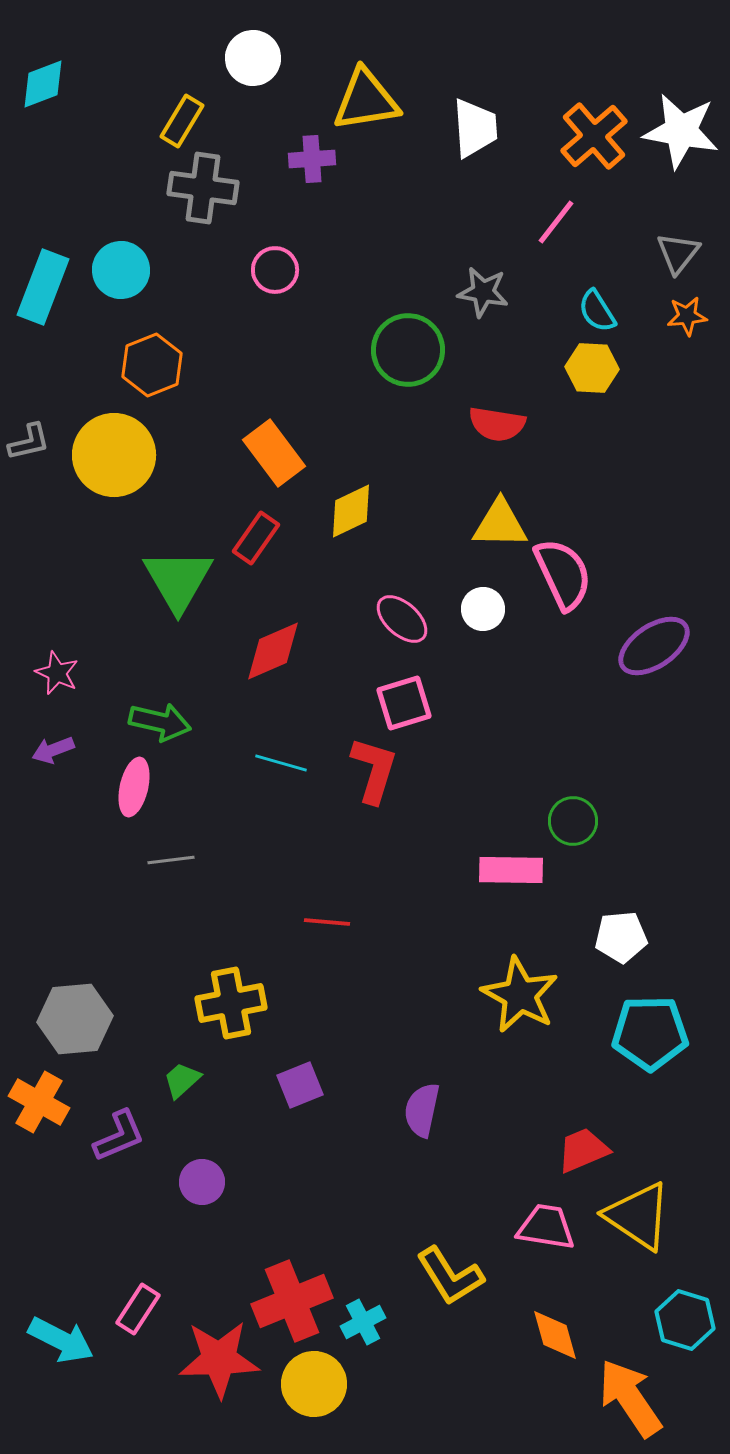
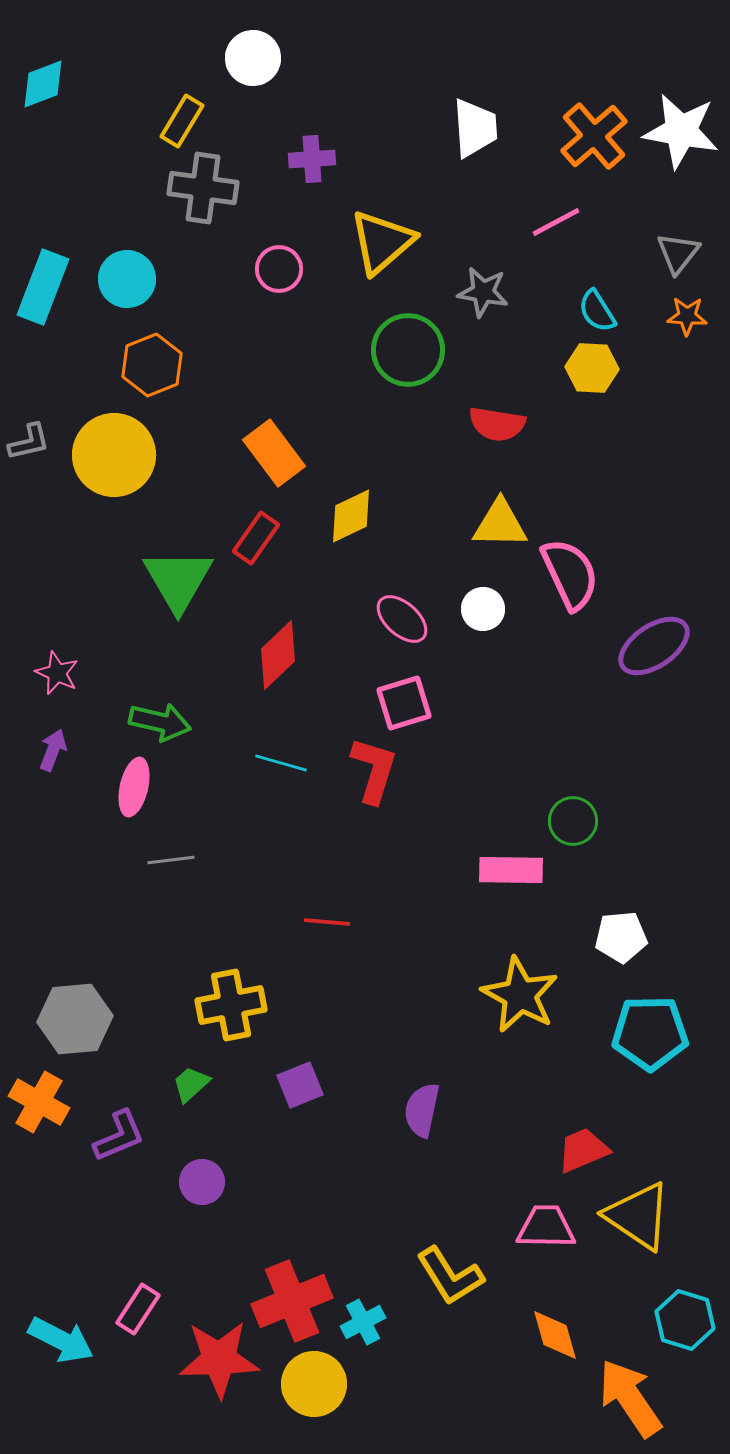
yellow triangle at (366, 100): moved 16 px right, 142 px down; rotated 32 degrees counterclockwise
pink line at (556, 222): rotated 24 degrees clockwise
cyan circle at (121, 270): moved 6 px right, 9 px down
pink circle at (275, 270): moved 4 px right, 1 px up
orange star at (687, 316): rotated 9 degrees clockwise
yellow diamond at (351, 511): moved 5 px down
pink semicircle at (563, 574): moved 7 px right
red diamond at (273, 651): moved 5 px right, 4 px down; rotated 20 degrees counterclockwise
purple arrow at (53, 750): rotated 132 degrees clockwise
yellow cross at (231, 1003): moved 2 px down
green trapezoid at (182, 1080): moved 9 px right, 4 px down
pink trapezoid at (546, 1227): rotated 8 degrees counterclockwise
